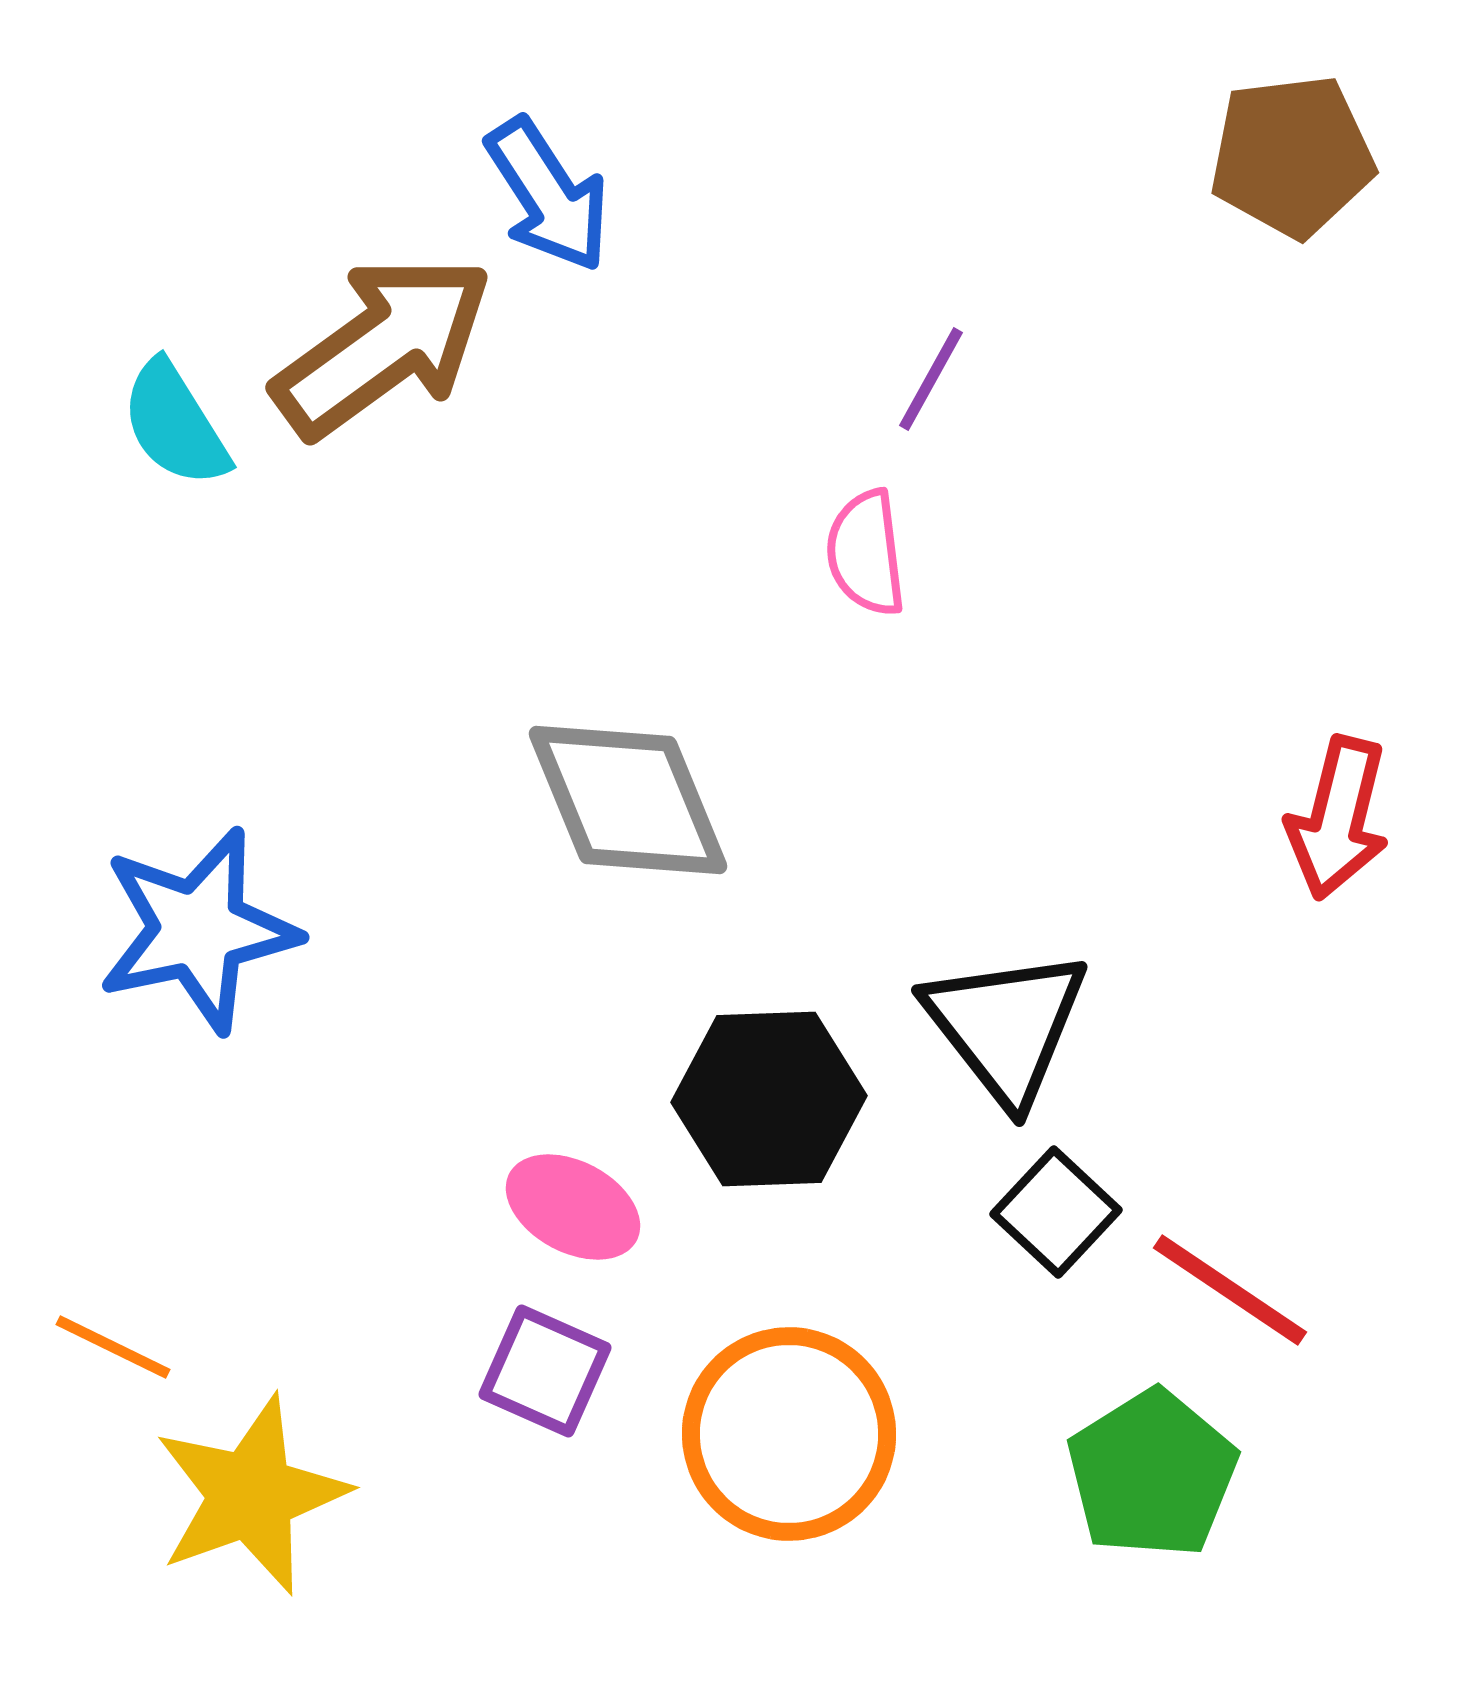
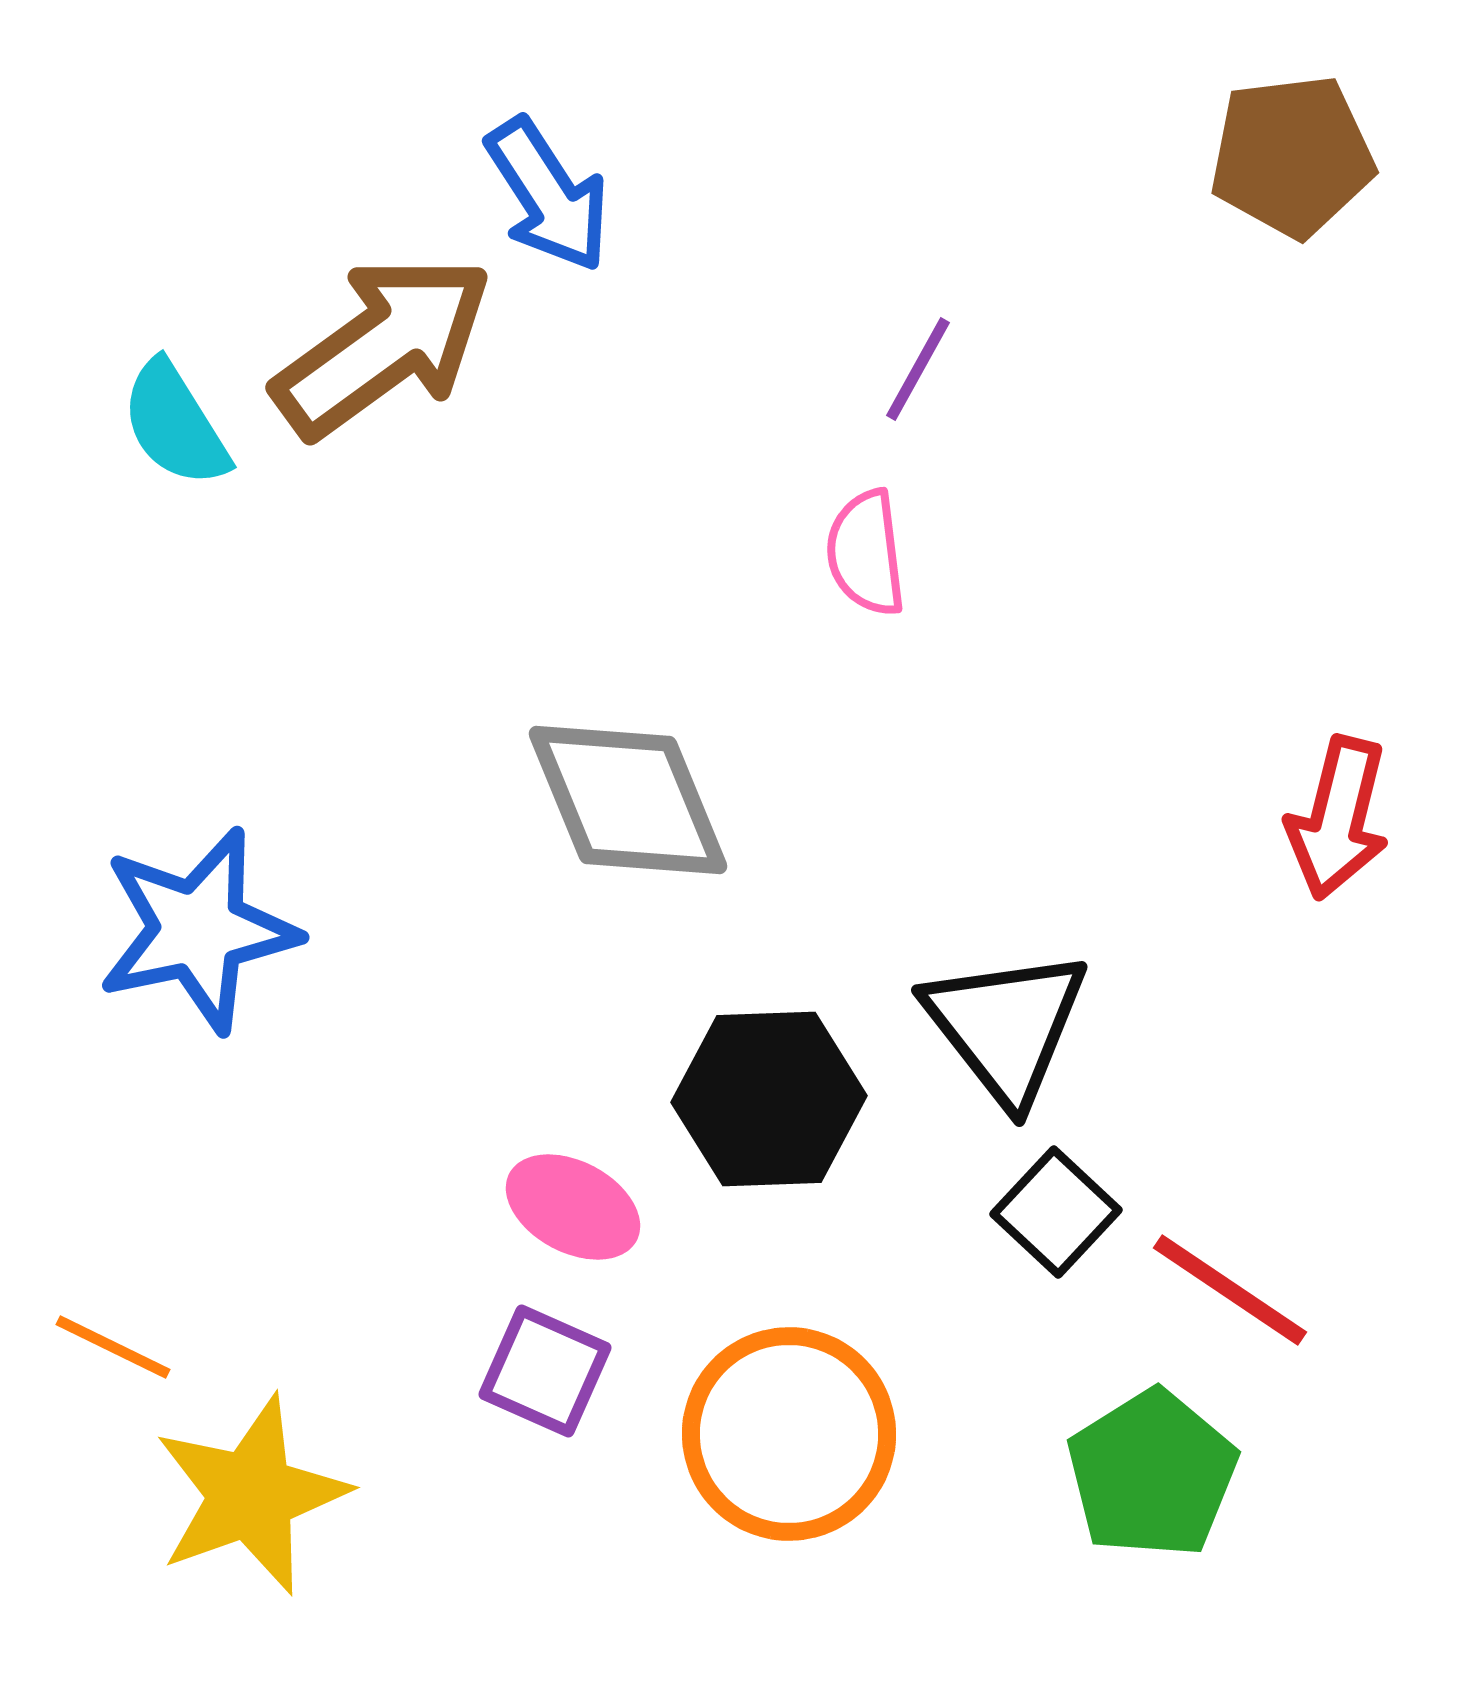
purple line: moved 13 px left, 10 px up
